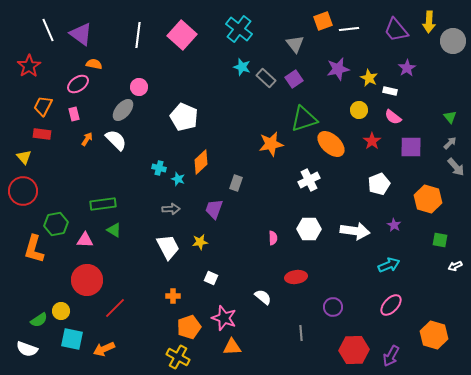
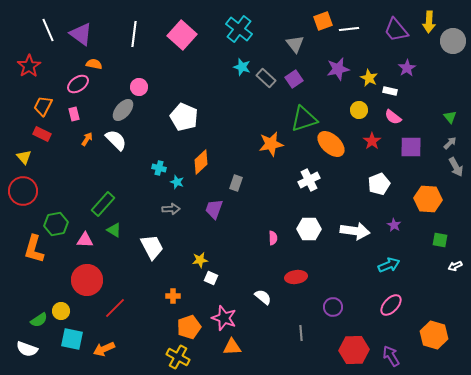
white line at (138, 35): moved 4 px left, 1 px up
red rectangle at (42, 134): rotated 18 degrees clockwise
gray arrow at (456, 167): rotated 12 degrees clockwise
cyan star at (178, 179): moved 1 px left, 3 px down
orange hexagon at (428, 199): rotated 12 degrees counterclockwise
green rectangle at (103, 204): rotated 40 degrees counterclockwise
yellow star at (200, 242): moved 18 px down
white trapezoid at (168, 247): moved 16 px left
purple arrow at (391, 356): rotated 120 degrees clockwise
